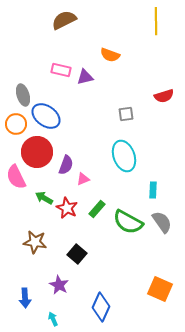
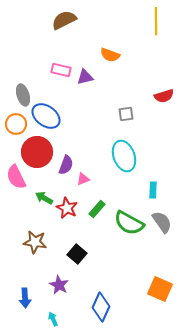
green semicircle: moved 1 px right, 1 px down
